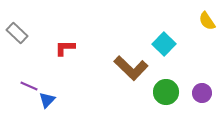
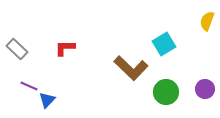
yellow semicircle: rotated 54 degrees clockwise
gray rectangle: moved 16 px down
cyan square: rotated 15 degrees clockwise
purple circle: moved 3 px right, 4 px up
